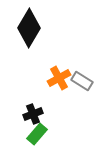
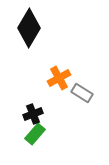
gray rectangle: moved 12 px down
green rectangle: moved 2 px left
